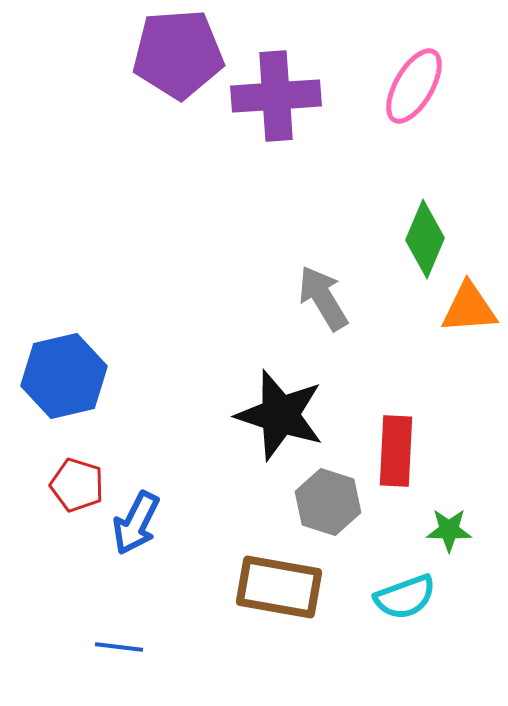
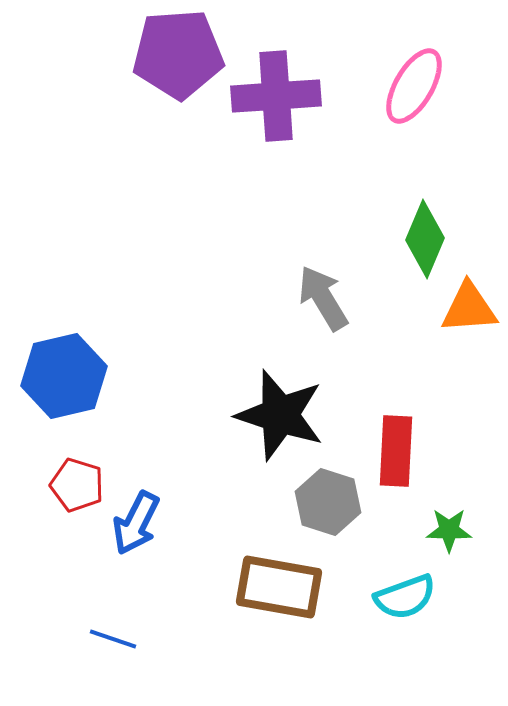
blue line: moved 6 px left, 8 px up; rotated 12 degrees clockwise
